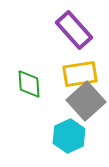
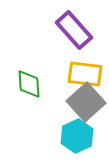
yellow rectangle: moved 5 px right; rotated 16 degrees clockwise
gray square: moved 1 px down
cyan hexagon: moved 8 px right
